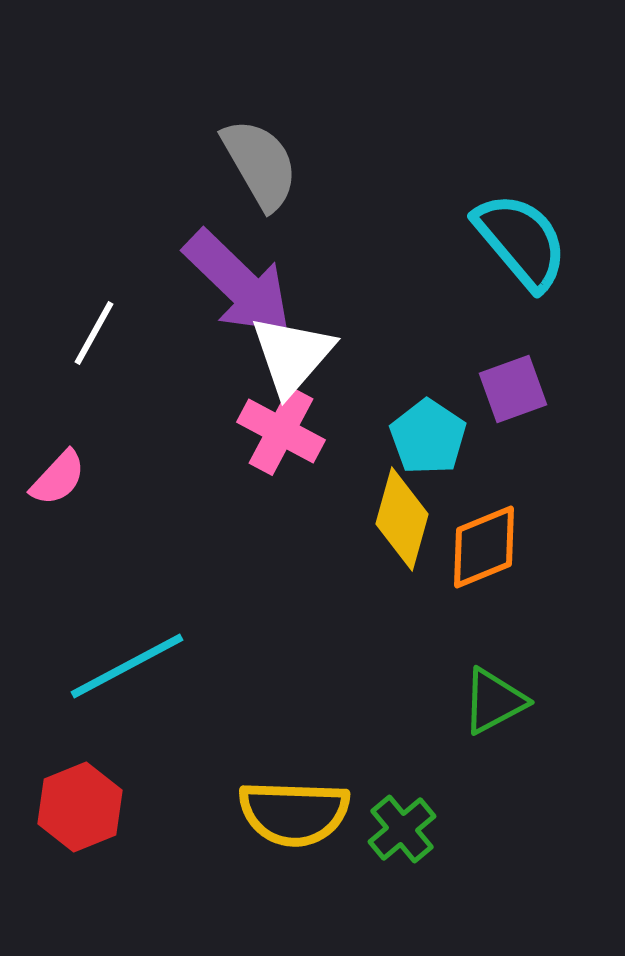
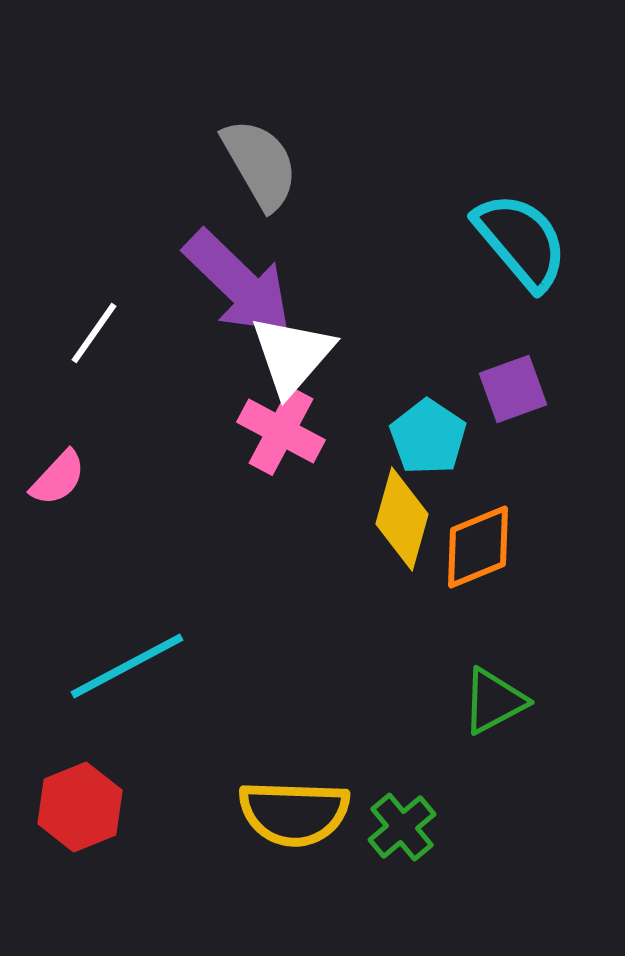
white line: rotated 6 degrees clockwise
orange diamond: moved 6 px left
green cross: moved 2 px up
